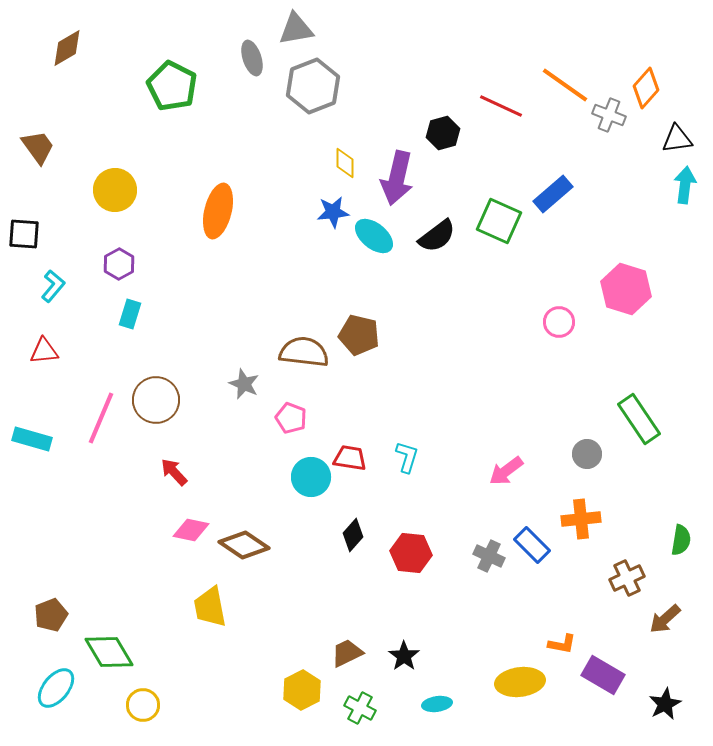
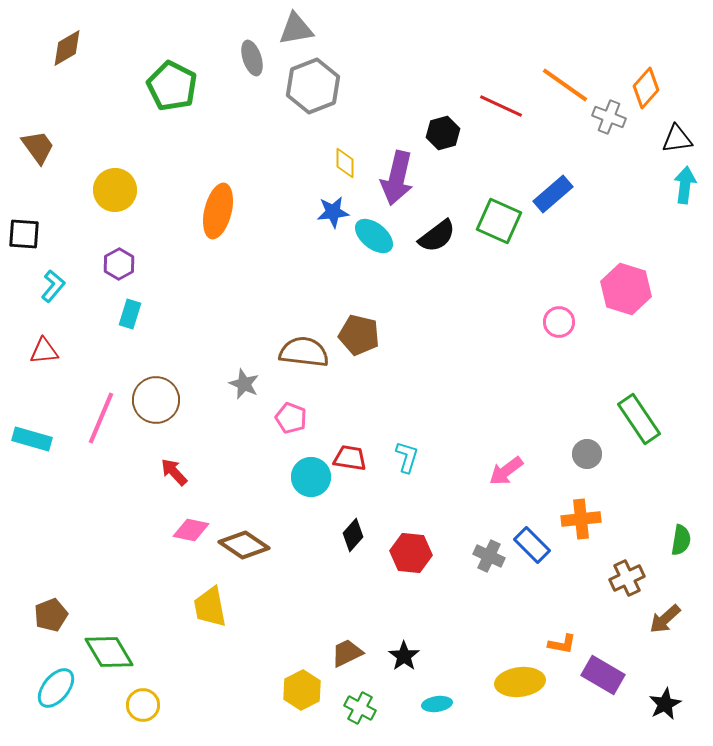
gray cross at (609, 115): moved 2 px down
